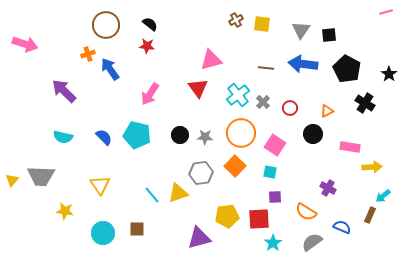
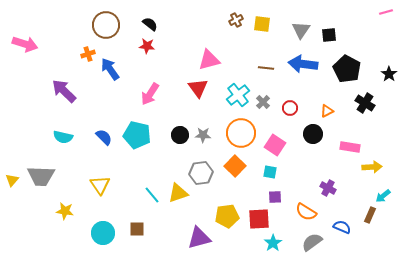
pink triangle at (211, 60): moved 2 px left
gray star at (205, 137): moved 2 px left, 2 px up
